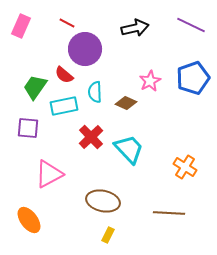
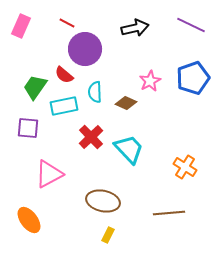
brown line: rotated 8 degrees counterclockwise
